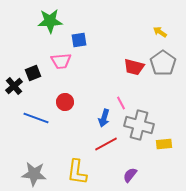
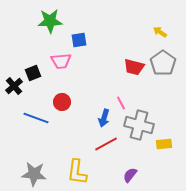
red circle: moved 3 px left
